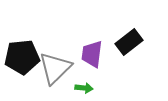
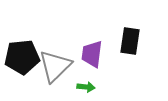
black rectangle: moved 1 px right, 1 px up; rotated 44 degrees counterclockwise
gray triangle: moved 2 px up
green arrow: moved 2 px right, 1 px up
